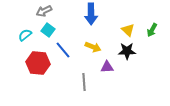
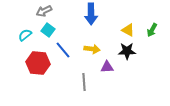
yellow triangle: rotated 16 degrees counterclockwise
yellow arrow: moved 1 px left, 2 px down; rotated 14 degrees counterclockwise
